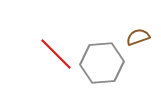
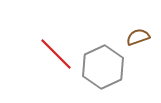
gray hexagon: moved 1 px right, 4 px down; rotated 21 degrees counterclockwise
